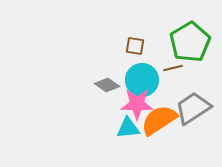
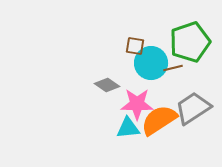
green pentagon: rotated 12 degrees clockwise
cyan circle: moved 9 px right, 17 px up
